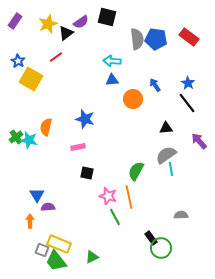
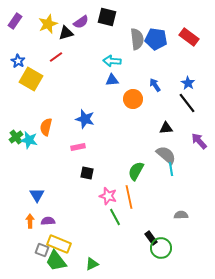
black triangle at (66, 33): rotated 21 degrees clockwise
gray semicircle at (166, 155): rotated 75 degrees clockwise
purple semicircle at (48, 207): moved 14 px down
green triangle at (92, 257): moved 7 px down
